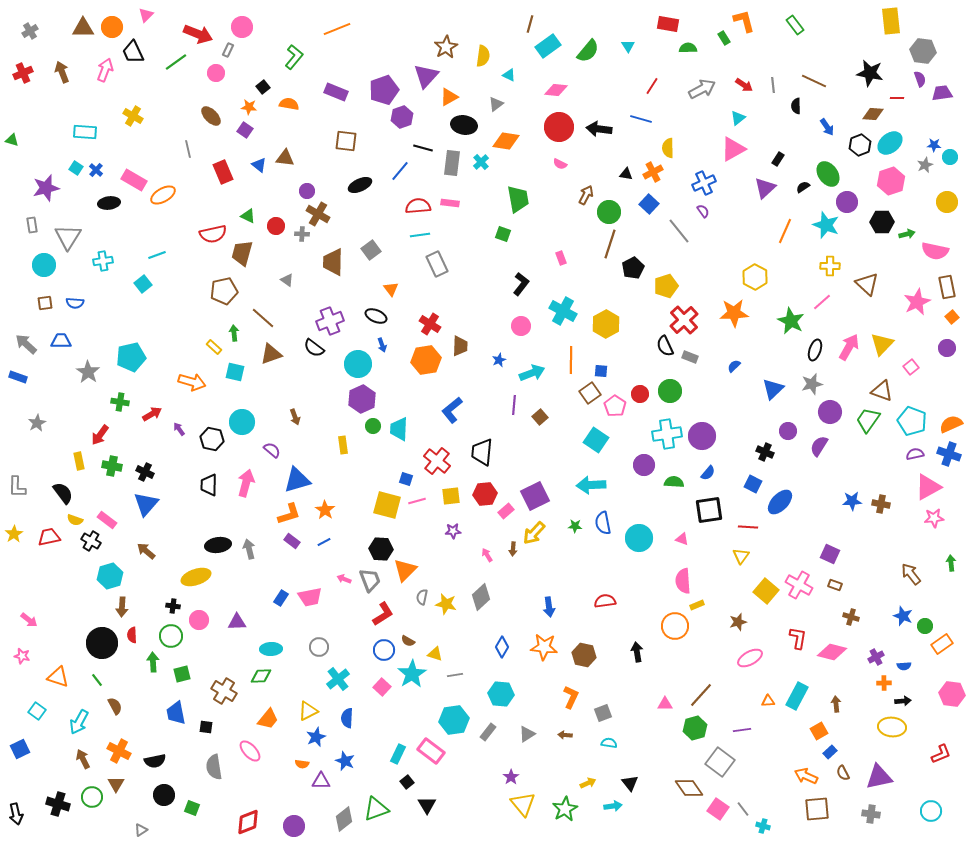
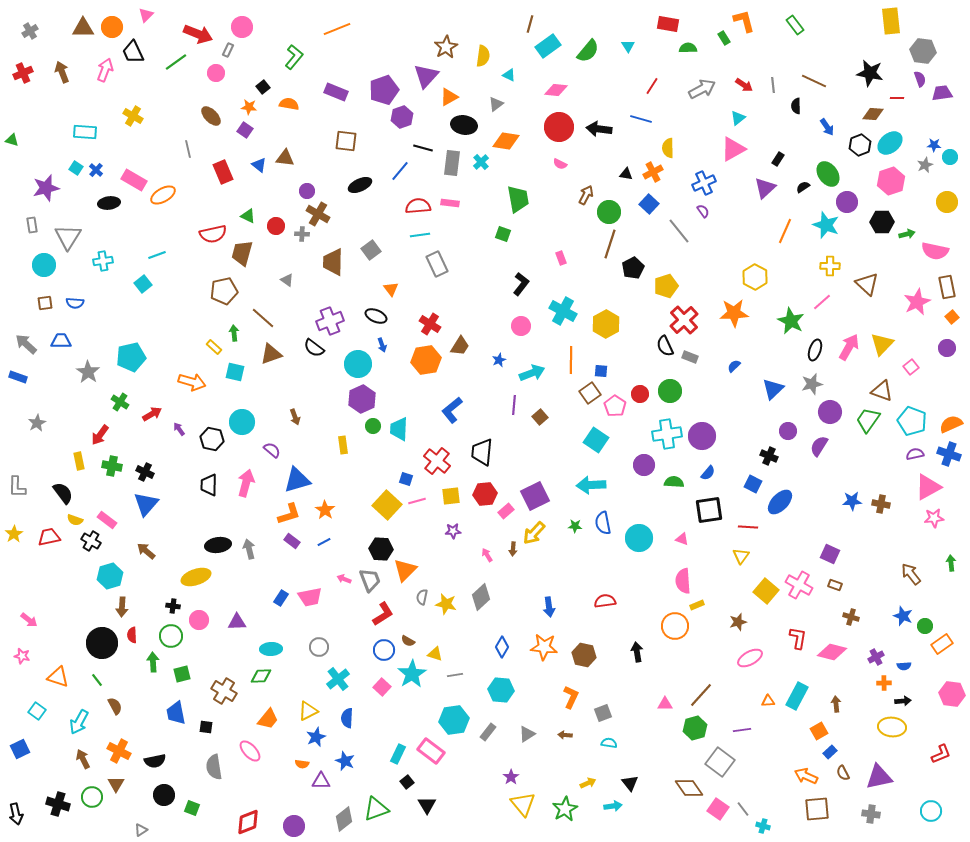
brown trapezoid at (460, 346): rotated 30 degrees clockwise
green cross at (120, 402): rotated 24 degrees clockwise
black cross at (765, 452): moved 4 px right, 4 px down
yellow square at (387, 505): rotated 28 degrees clockwise
cyan hexagon at (501, 694): moved 4 px up
